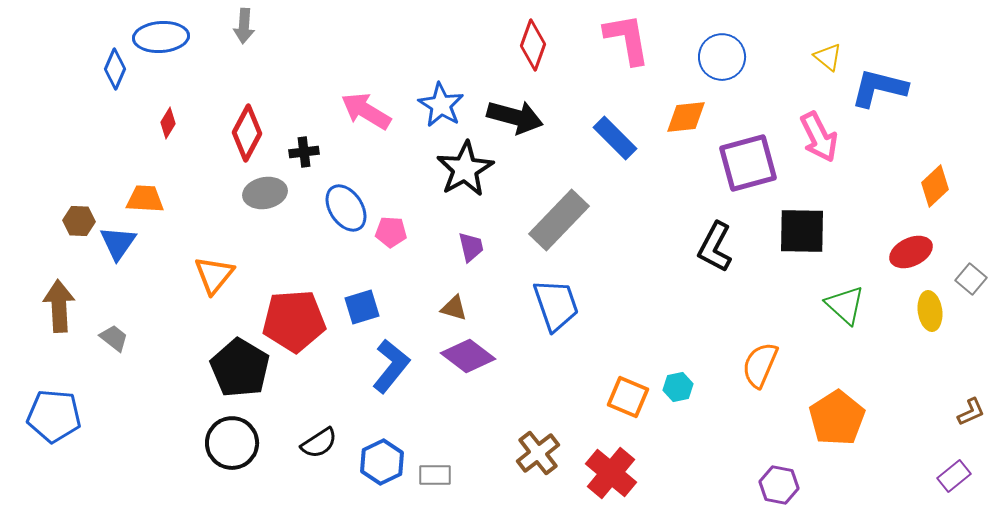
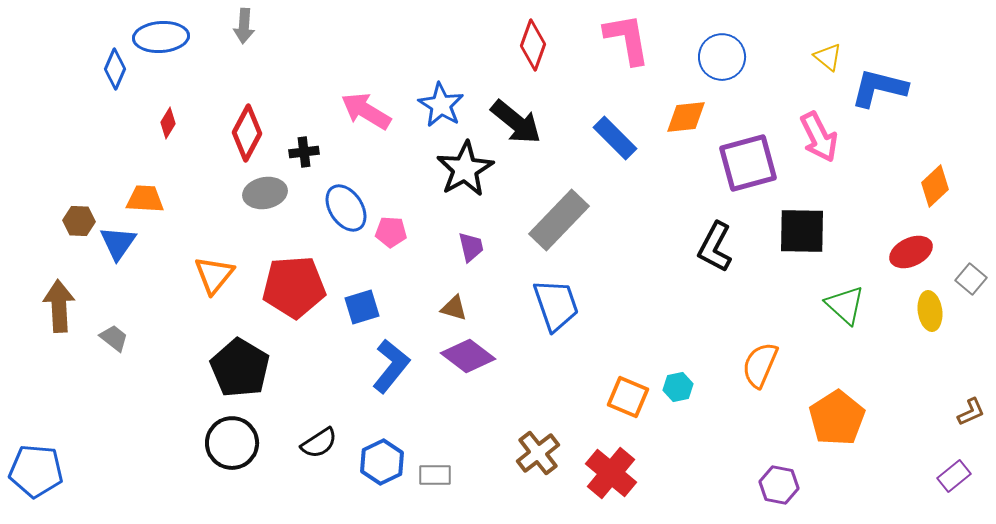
black arrow at (515, 117): moved 1 px right, 5 px down; rotated 24 degrees clockwise
red pentagon at (294, 321): moved 34 px up
blue pentagon at (54, 416): moved 18 px left, 55 px down
